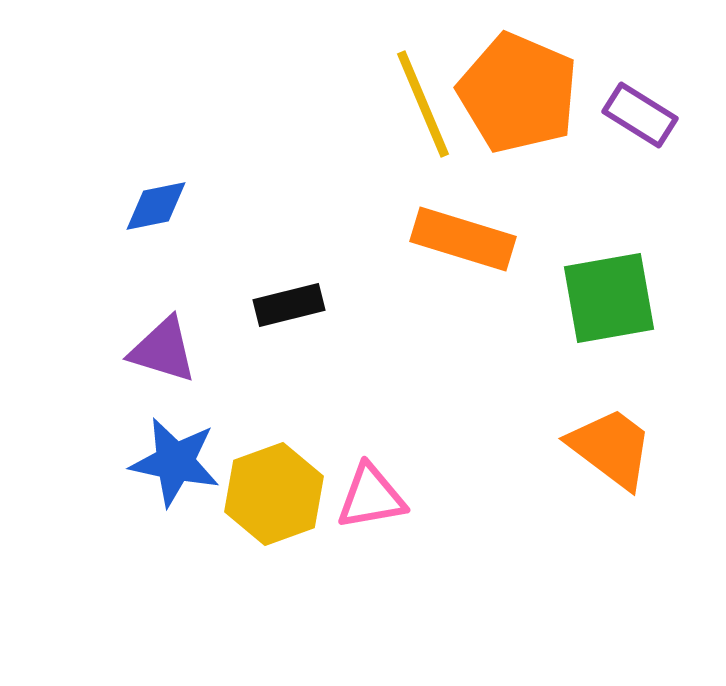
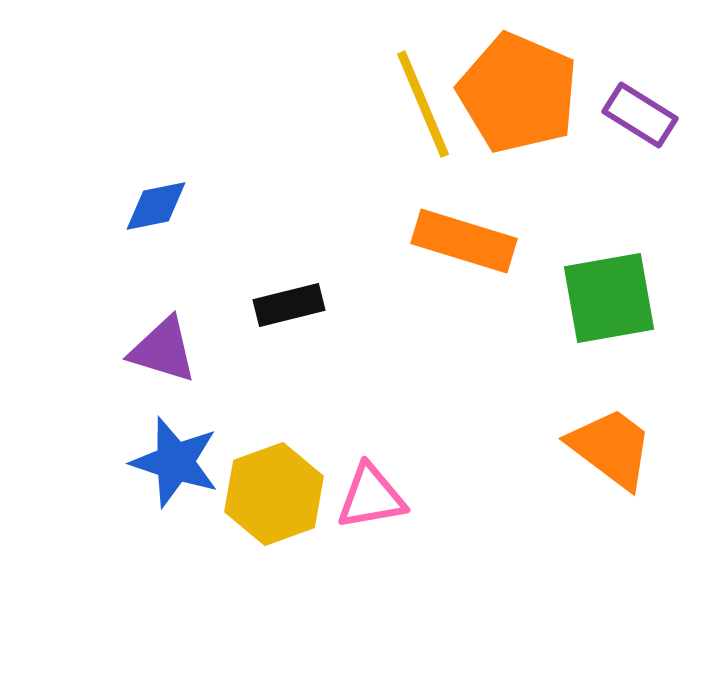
orange rectangle: moved 1 px right, 2 px down
blue star: rotated 6 degrees clockwise
